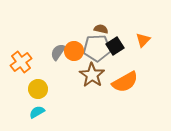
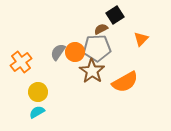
brown semicircle: rotated 40 degrees counterclockwise
orange triangle: moved 2 px left, 1 px up
black square: moved 31 px up
orange circle: moved 1 px right, 1 px down
brown star: moved 4 px up
yellow circle: moved 3 px down
